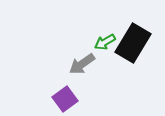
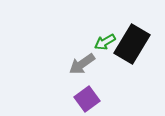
black rectangle: moved 1 px left, 1 px down
purple square: moved 22 px right
